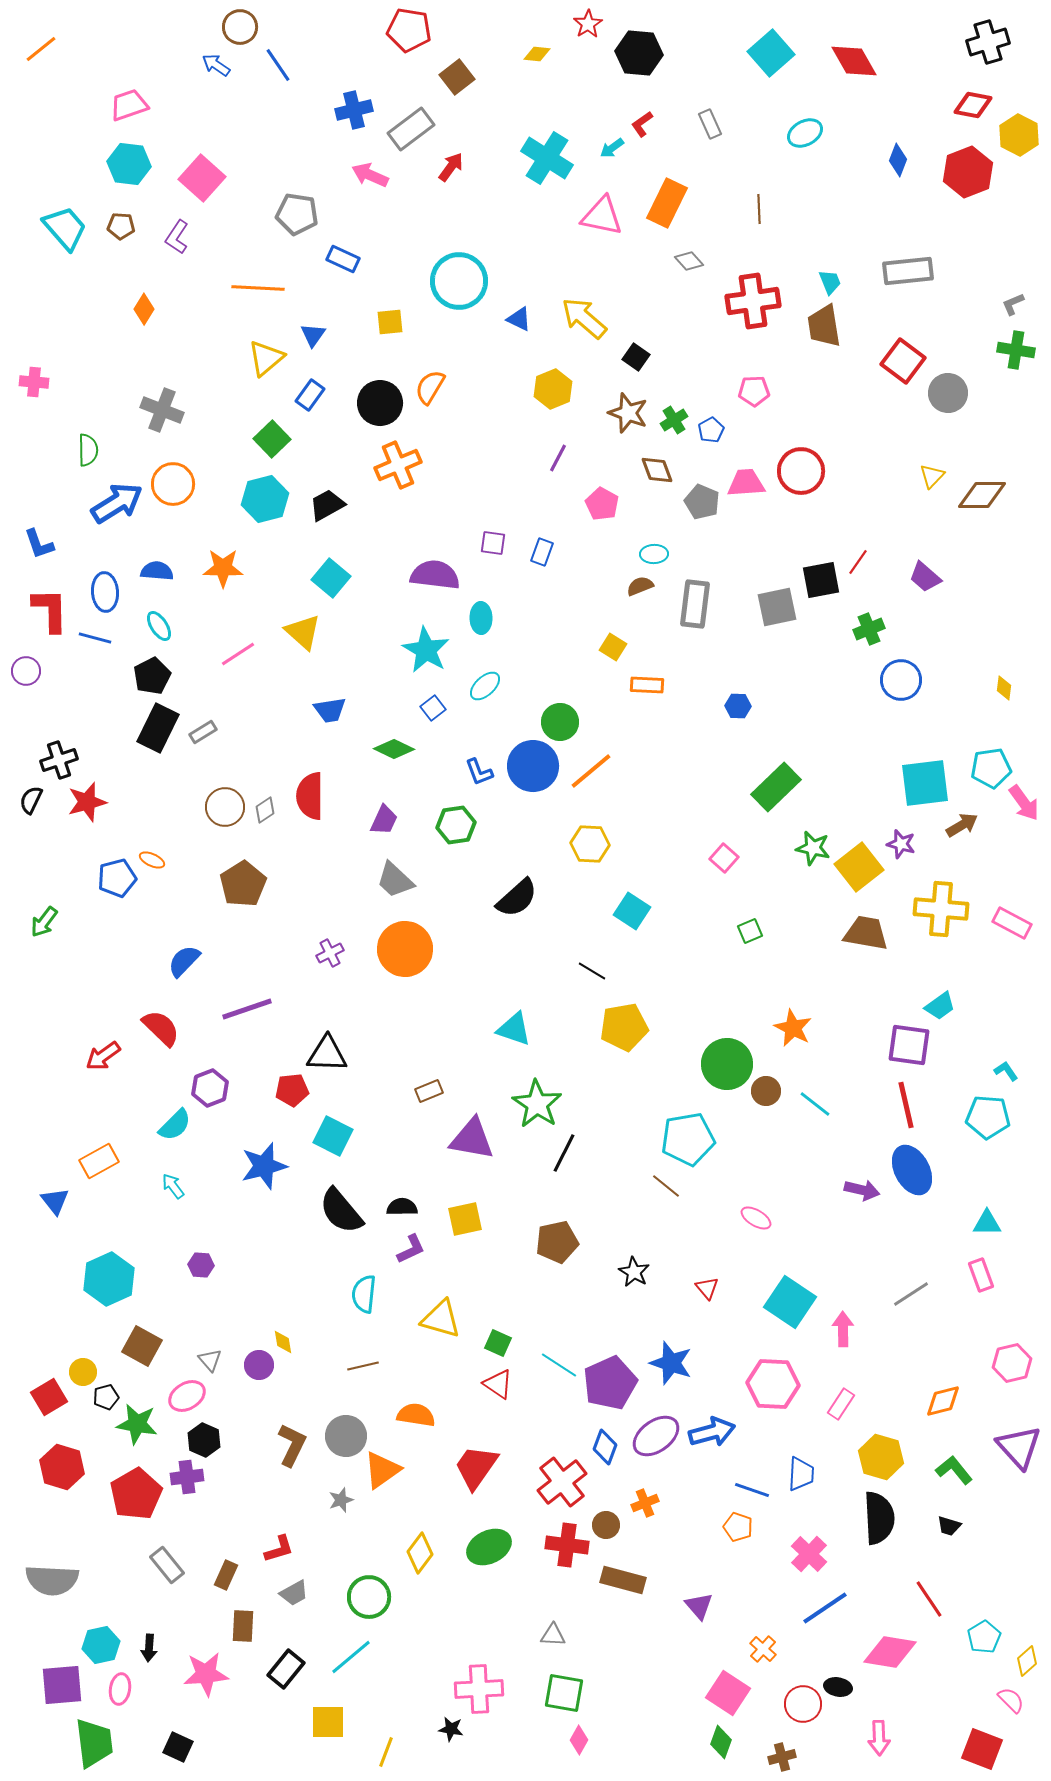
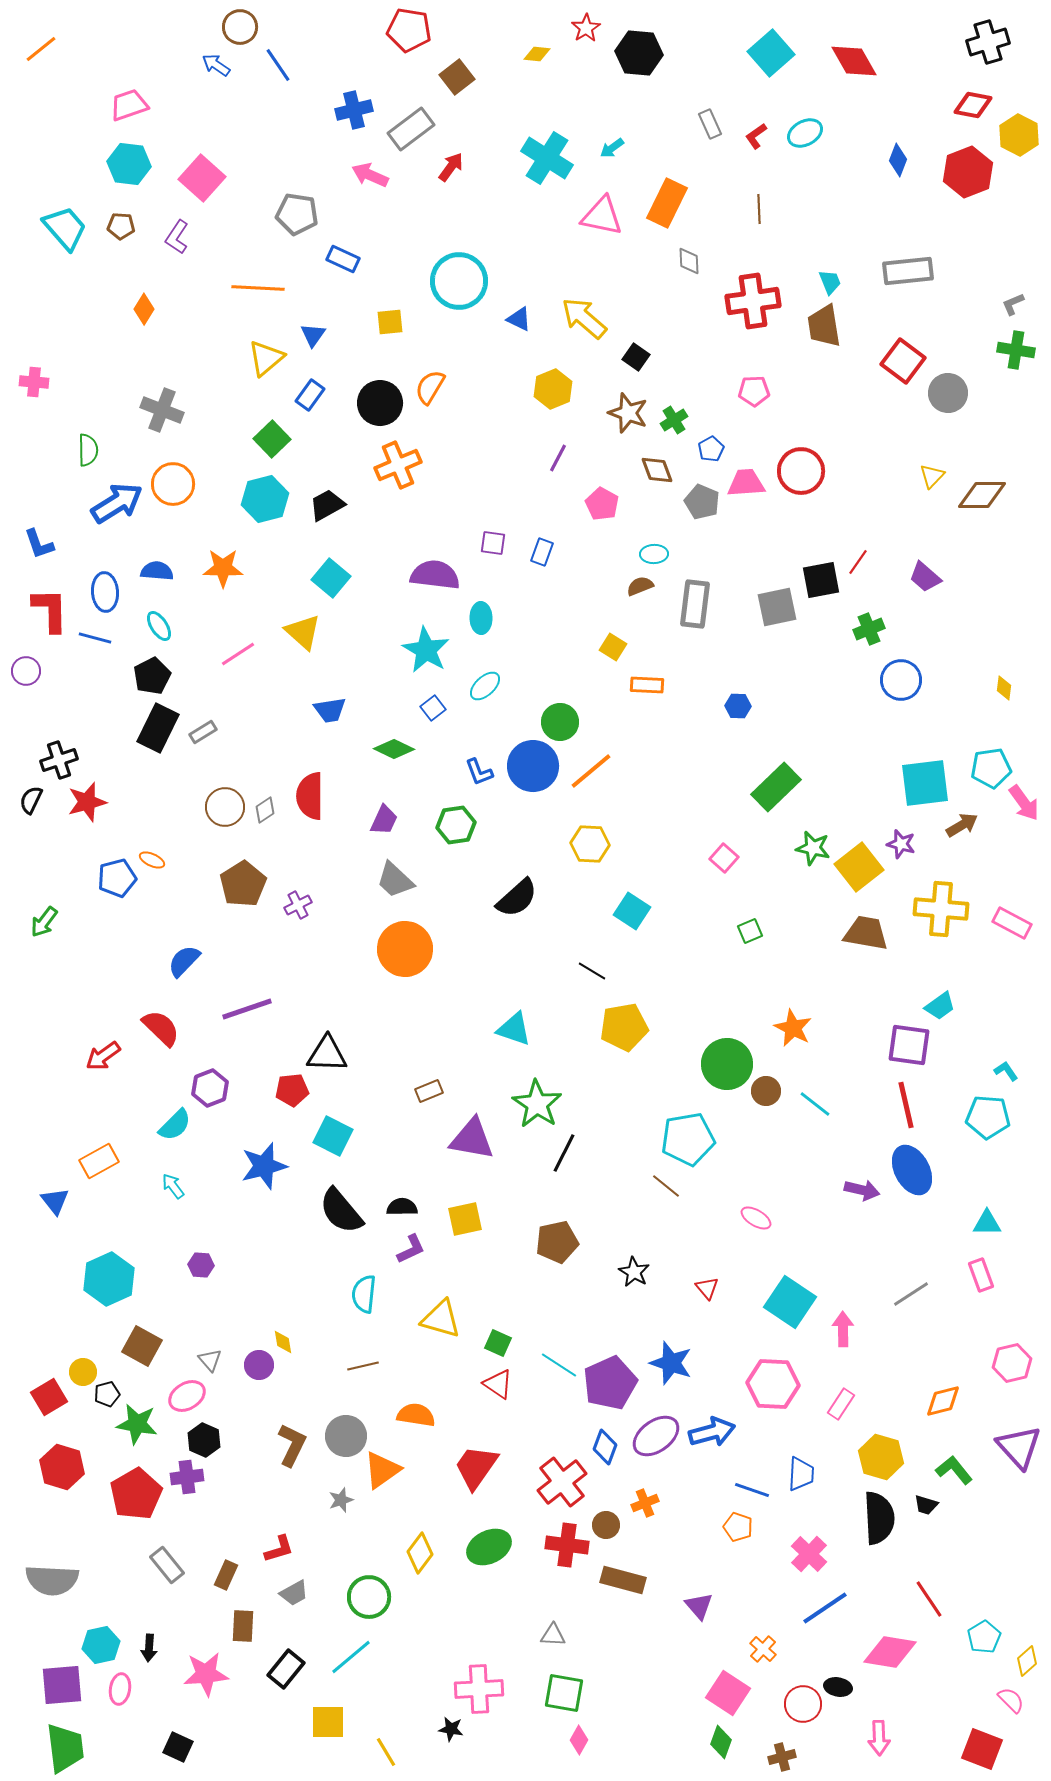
red star at (588, 24): moved 2 px left, 4 px down
red L-shape at (642, 124): moved 114 px right, 12 px down
gray diamond at (689, 261): rotated 40 degrees clockwise
blue pentagon at (711, 430): moved 19 px down
purple cross at (330, 953): moved 32 px left, 48 px up
black pentagon at (106, 1397): moved 1 px right, 3 px up
black trapezoid at (949, 1526): moved 23 px left, 21 px up
green trapezoid at (94, 1743): moved 29 px left, 5 px down
yellow line at (386, 1752): rotated 52 degrees counterclockwise
